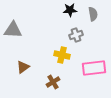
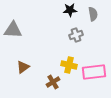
yellow cross: moved 7 px right, 10 px down
pink rectangle: moved 4 px down
